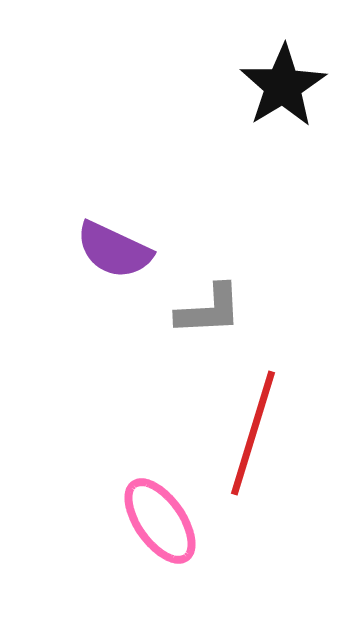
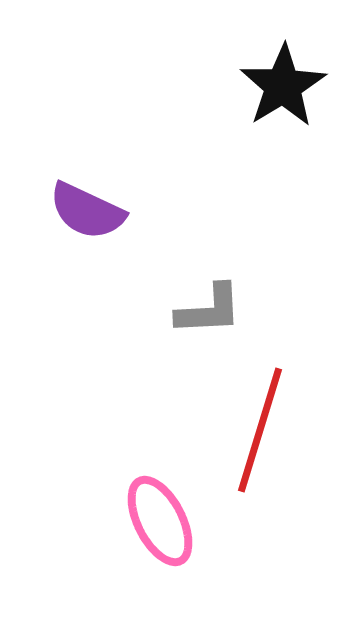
purple semicircle: moved 27 px left, 39 px up
red line: moved 7 px right, 3 px up
pink ellipse: rotated 8 degrees clockwise
